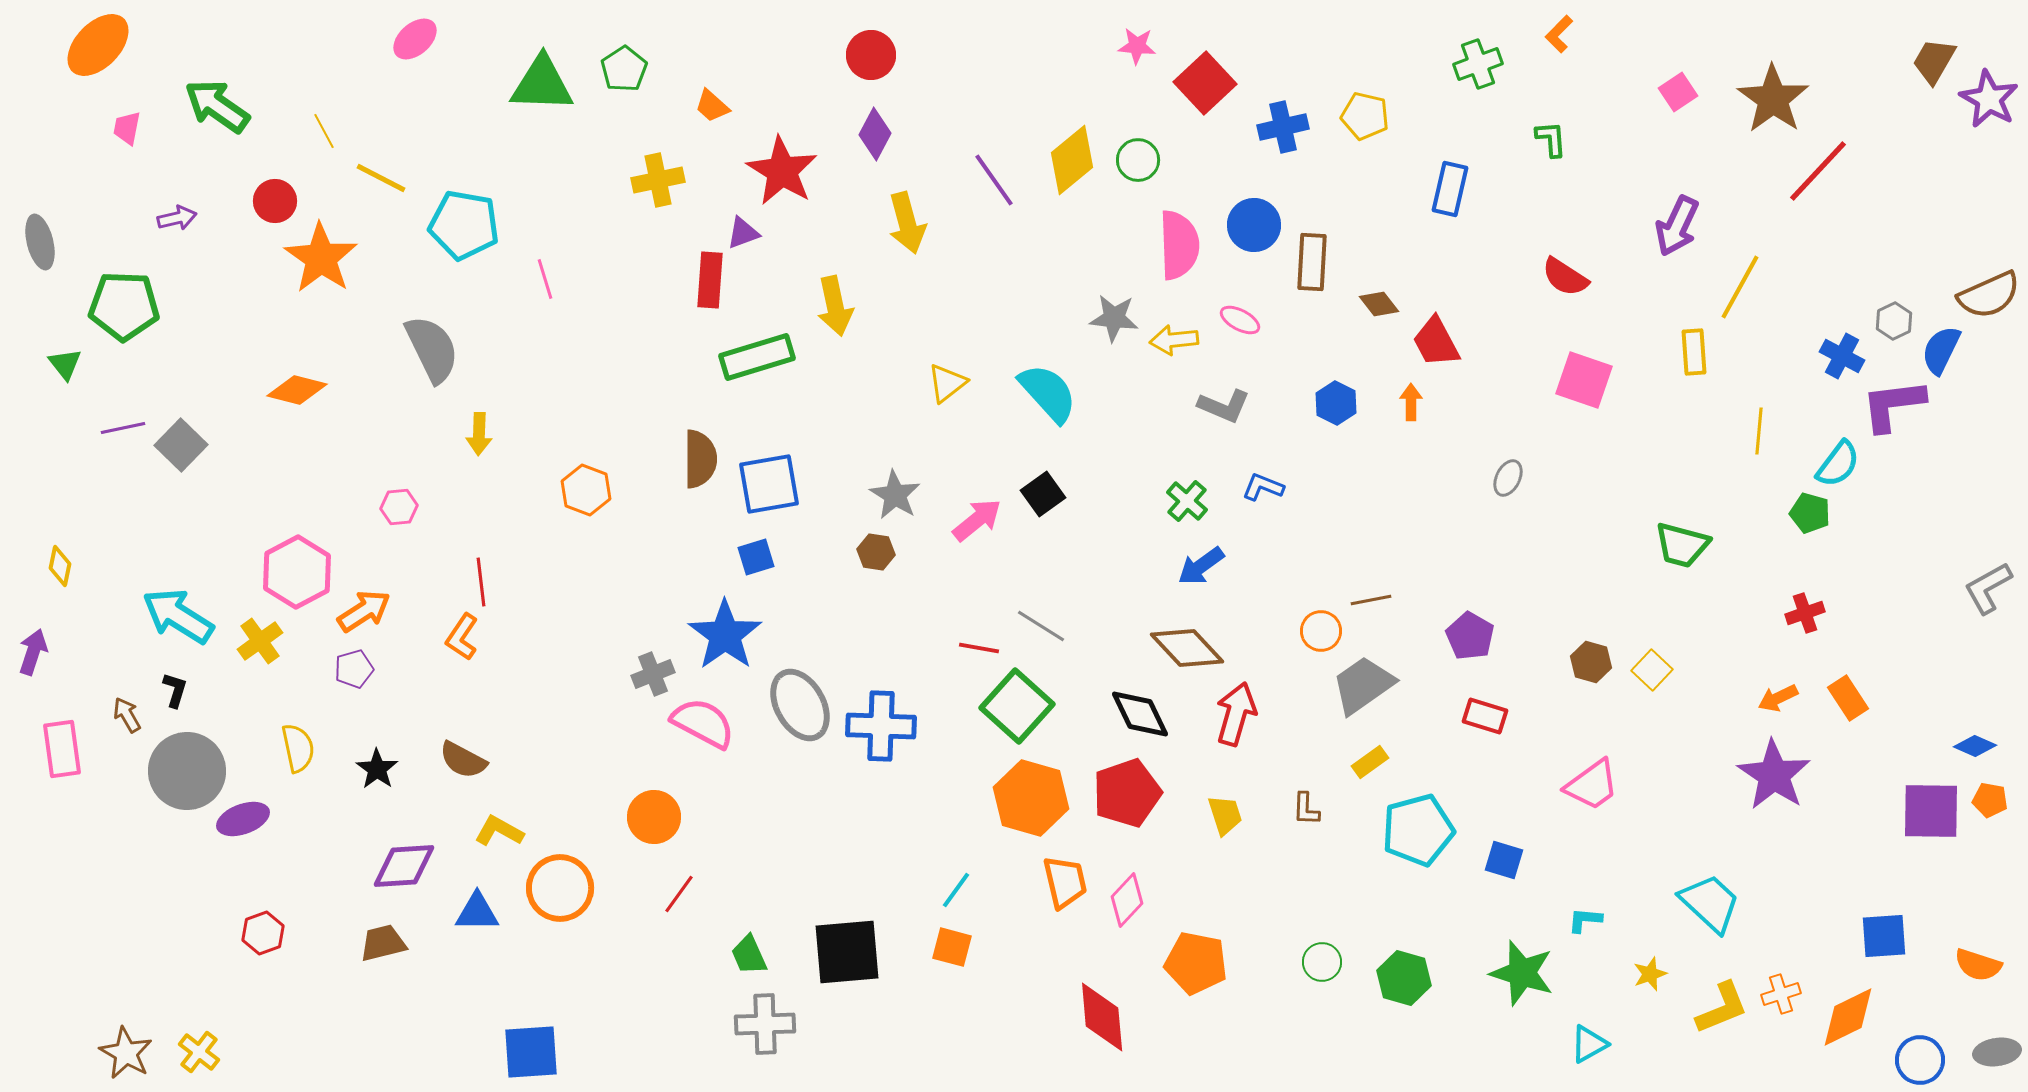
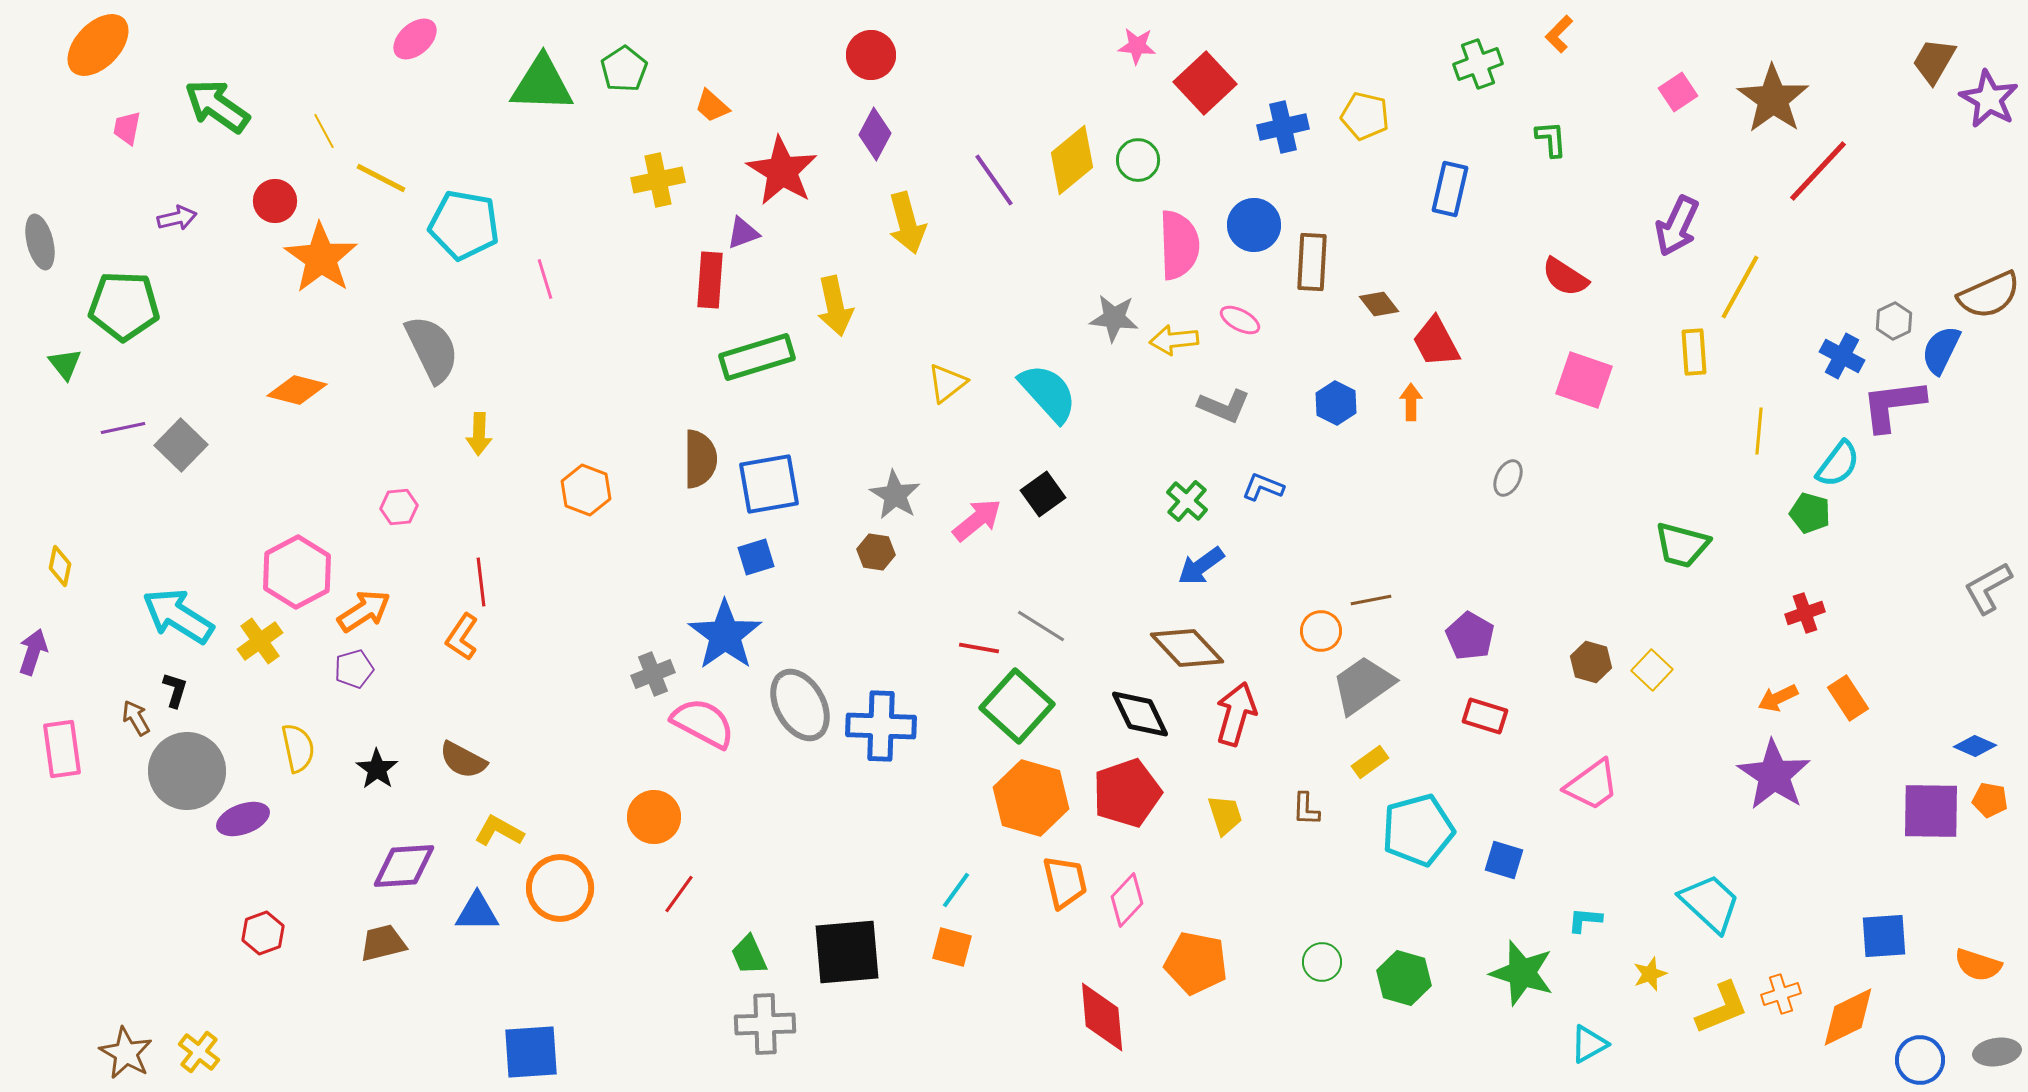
brown arrow at (127, 715): moved 9 px right, 3 px down
